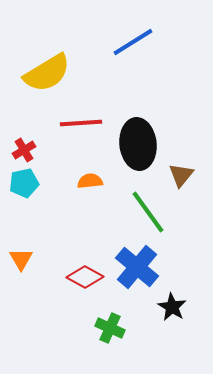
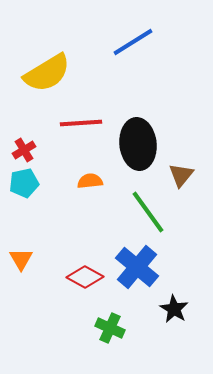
black star: moved 2 px right, 2 px down
